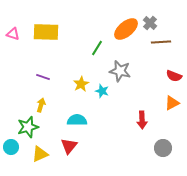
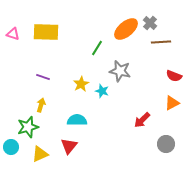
red arrow: rotated 48 degrees clockwise
gray circle: moved 3 px right, 4 px up
